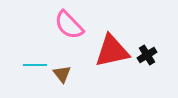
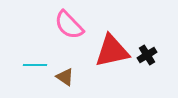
brown triangle: moved 3 px right, 3 px down; rotated 18 degrees counterclockwise
